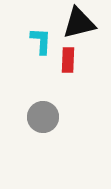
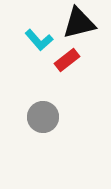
cyan L-shape: moved 2 px left, 1 px up; rotated 136 degrees clockwise
red rectangle: moved 1 px left; rotated 50 degrees clockwise
